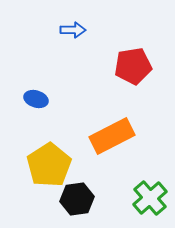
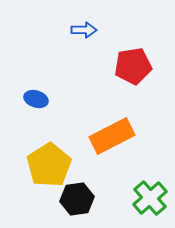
blue arrow: moved 11 px right
